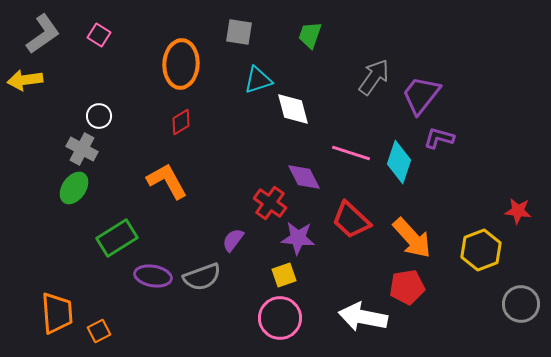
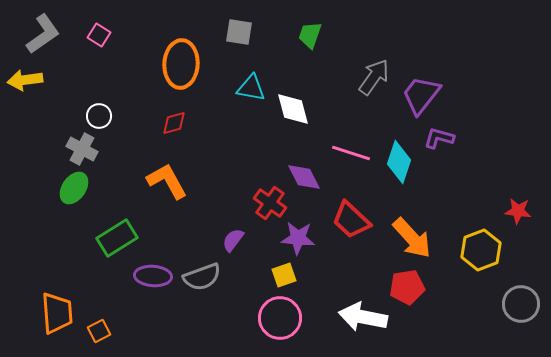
cyan triangle: moved 7 px left, 8 px down; rotated 28 degrees clockwise
red diamond: moved 7 px left, 1 px down; rotated 16 degrees clockwise
purple ellipse: rotated 6 degrees counterclockwise
